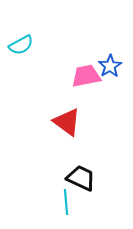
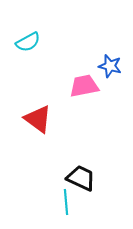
cyan semicircle: moved 7 px right, 3 px up
blue star: rotated 25 degrees counterclockwise
pink trapezoid: moved 2 px left, 10 px down
red triangle: moved 29 px left, 3 px up
